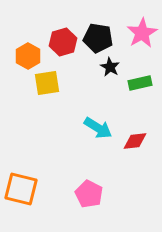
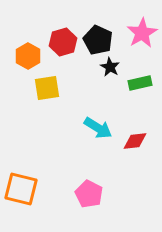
black pentagon: moved 2 px down; rotated 16 degrees clockwise
yellow square: moved 5 px down
